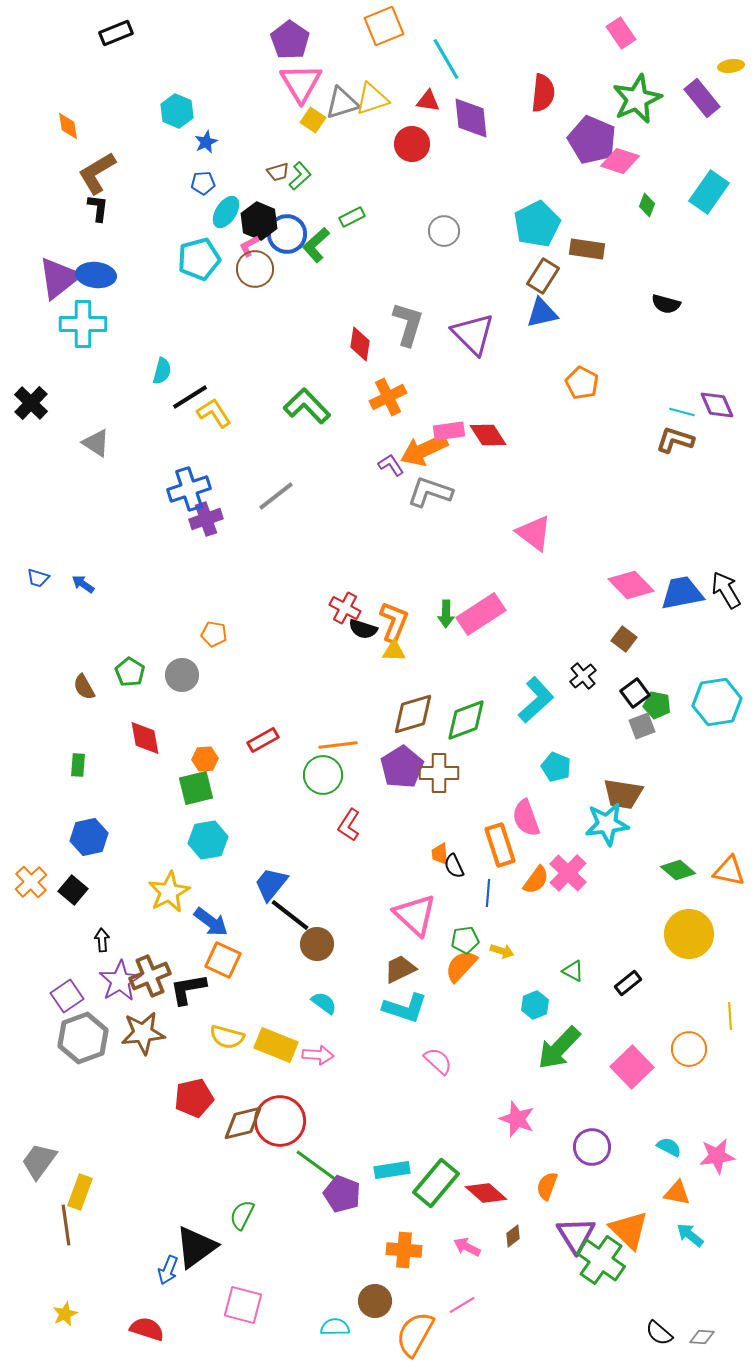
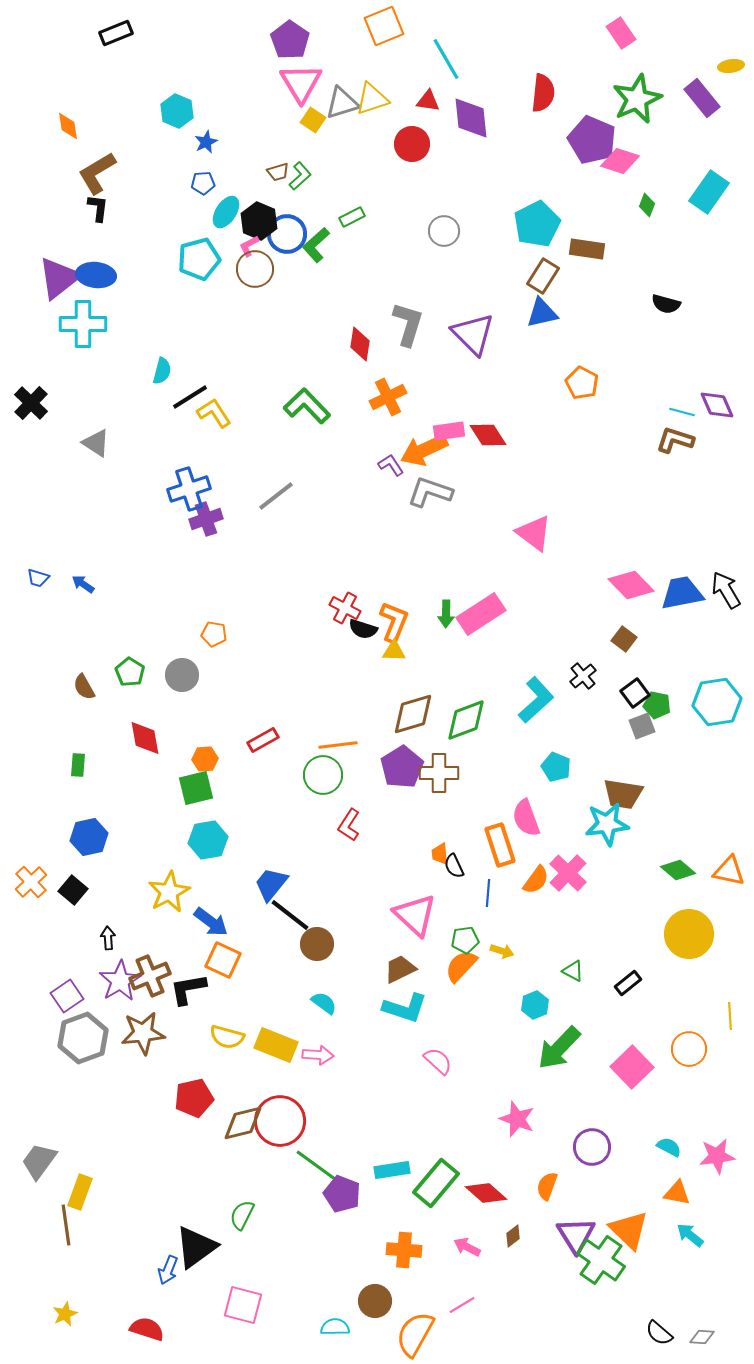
black arrow at (102, 940): moved 6 px right, 2 px up
